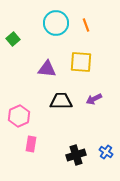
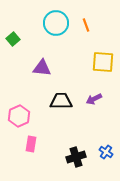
yellow square: moved 22 px right
purple triangle: moved 5 px left, 1 px up
black cross: moved 2 px down
